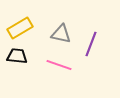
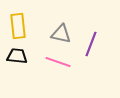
yellow rectangle: moved 2 px left, 2 px up; rotated 65 degrees counterclockwise
pink line: moved 1 px left, 3 px up
